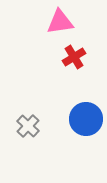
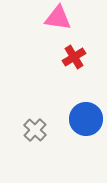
pink triangle: moved 2 px left, 4 px up; rotated 16 degrees clockwise
gray cross: moved 7 px right, 4 px down
